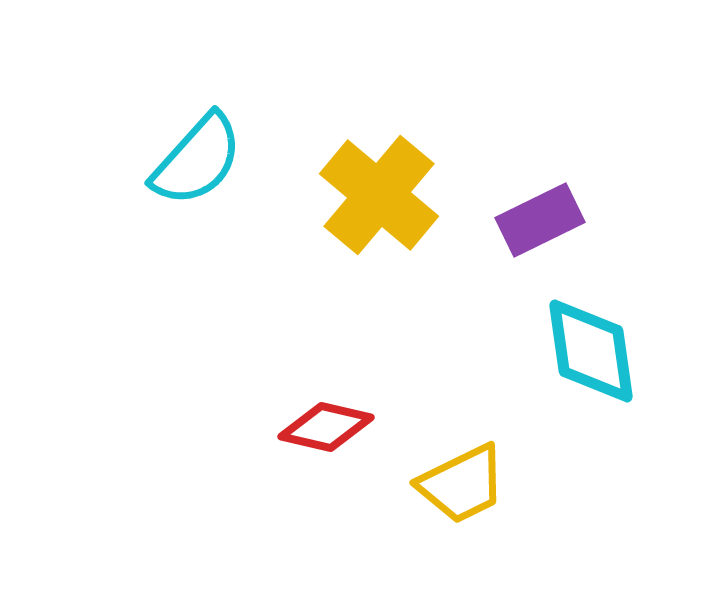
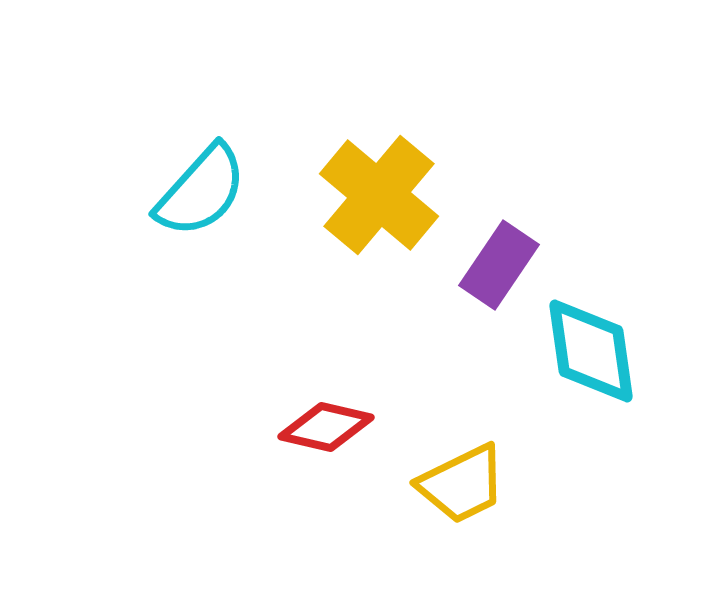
cyan semicircle: moved 4 px right, 31 px down
purple rectangle: moved 41 px left, 45 px down; rotated 30 degrees counterclockwise
